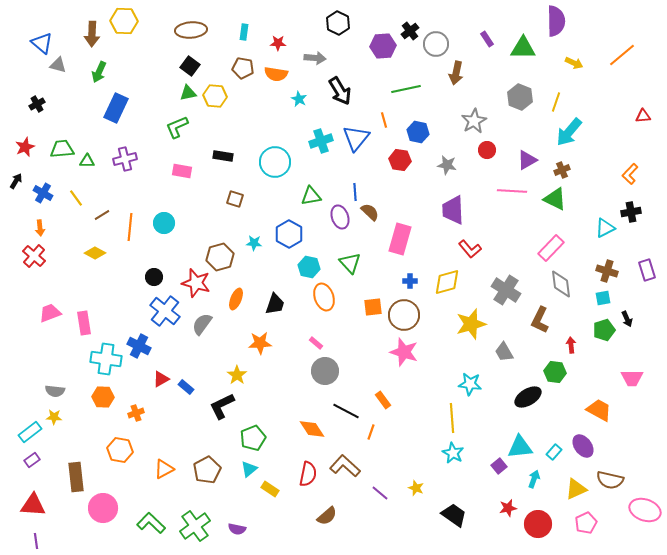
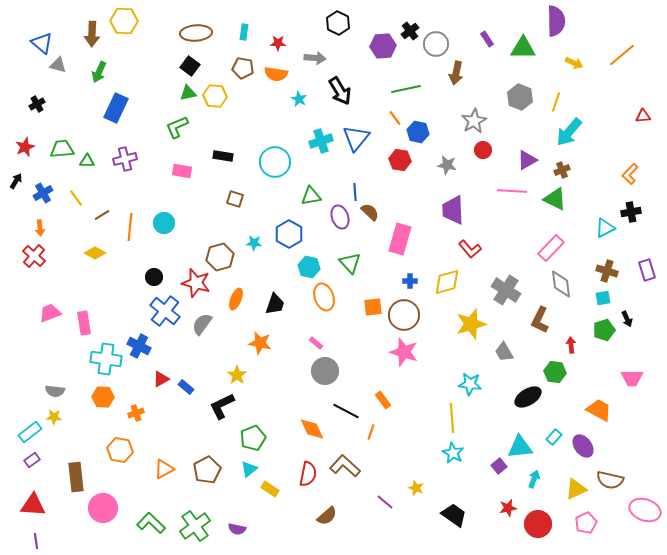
brown ellipse at (191, 30): moved 5 px right, 3 px down
orange line at (384, 120): moved 11 px right, 2 px up; rotated 21 degrees counterclockwise
red circle at (487, 150): moved 4 px left
blue cross at (43, 193): rotated 30 degrees clockwise
orange star at (260, 343): rotated 15 degrees clockwise
orange diamond at (312, 429): rotated 8 degrees clockwise
cyan rectangle at (554, 452): moved 15 px up
purple line at (380, 493): moved 5 px right, 9 px down
